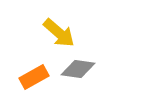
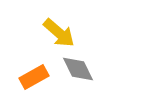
gray diamond: rotated 56 degrees clockwise
